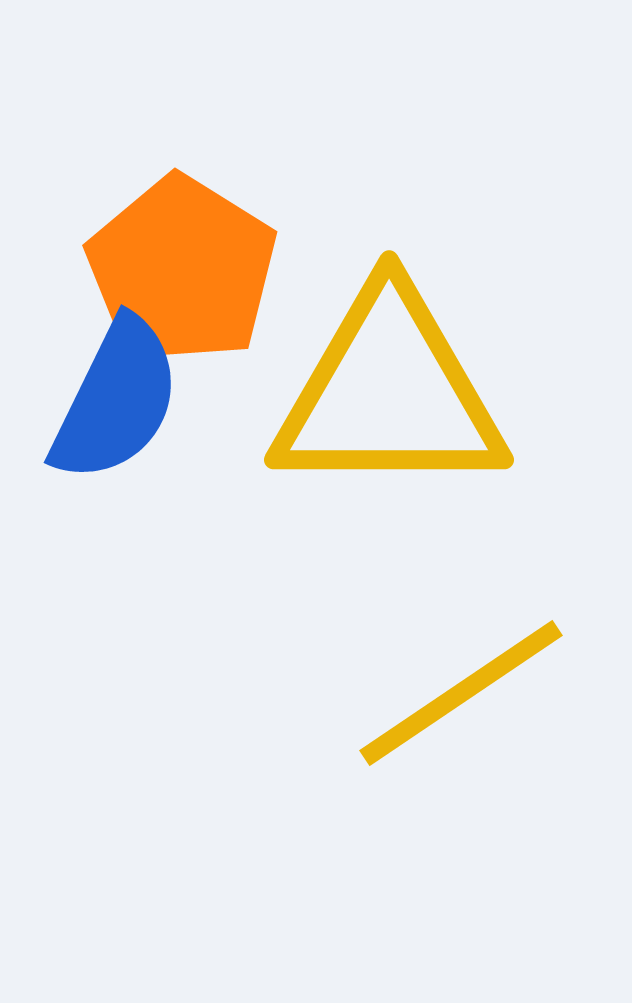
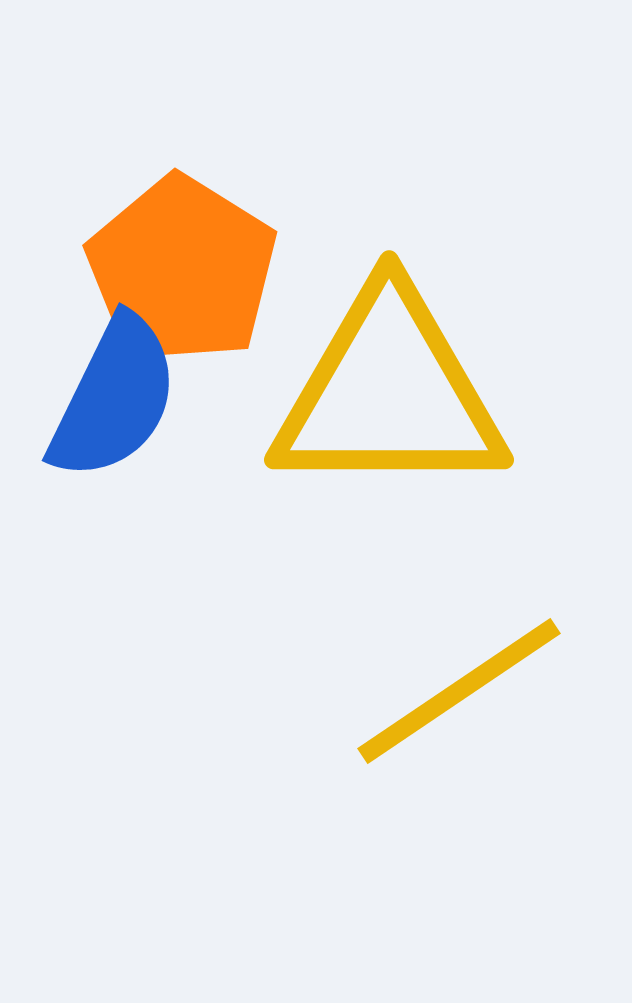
blue semicircle: moved 2 px left, 2 px up
yellow line: moved 2 px left, 2 px up
